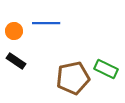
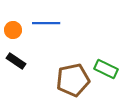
orange circle: moved 1 px left, 1 px up
brown pentagon: moved 2 px down
